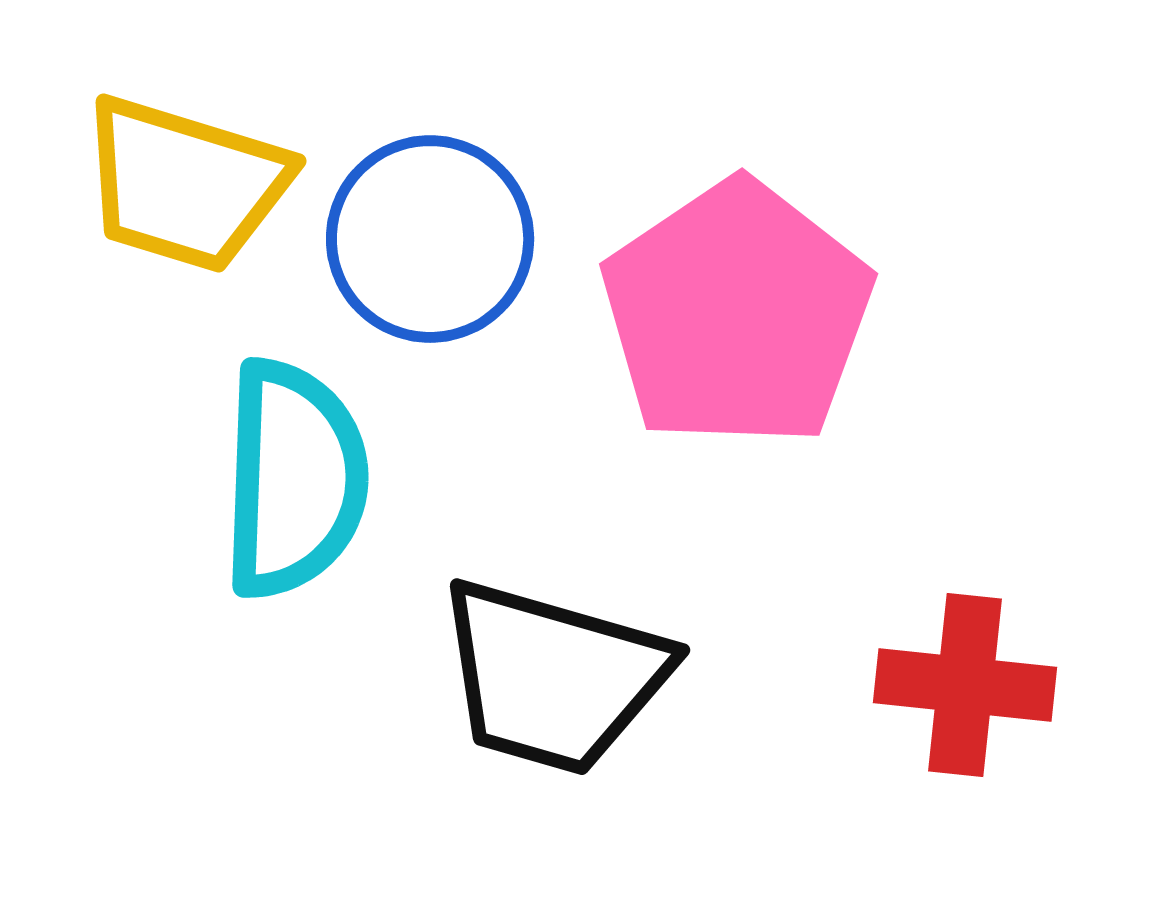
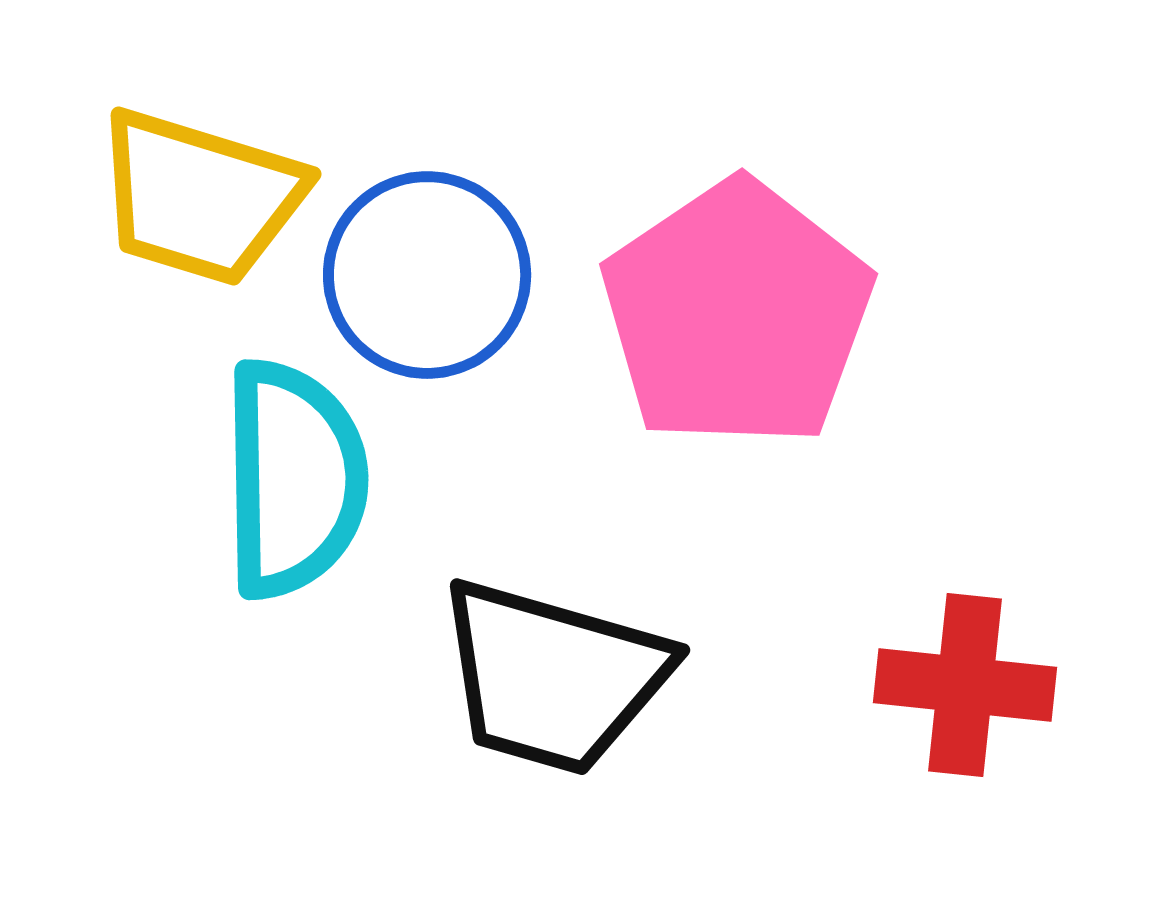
yellow trapezoid: moved 15 px right, 13 px down
blue circle: moved 3 px left, 36 px down
cyan semicircle: rotated 3 degrees counterclockwise
